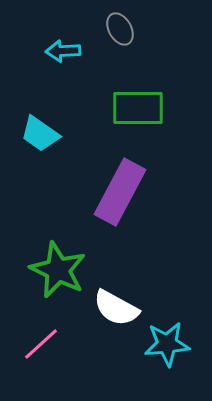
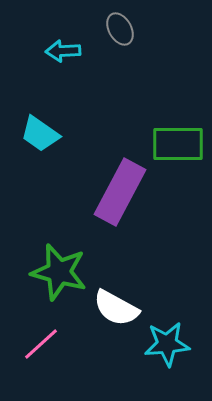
green rectangle: moved 40 px right, 36 px down
green star: moved 1 px right, 2 px down; rotated 10 degrees counterclockwise
